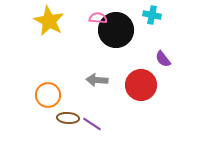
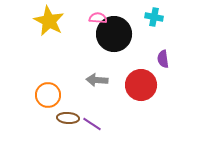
cyan cross: moved 2 px right, 2 px down
black circle: moved 2 px left, 4 px down
purple semicircle: rotated 30 degrees clockwise
